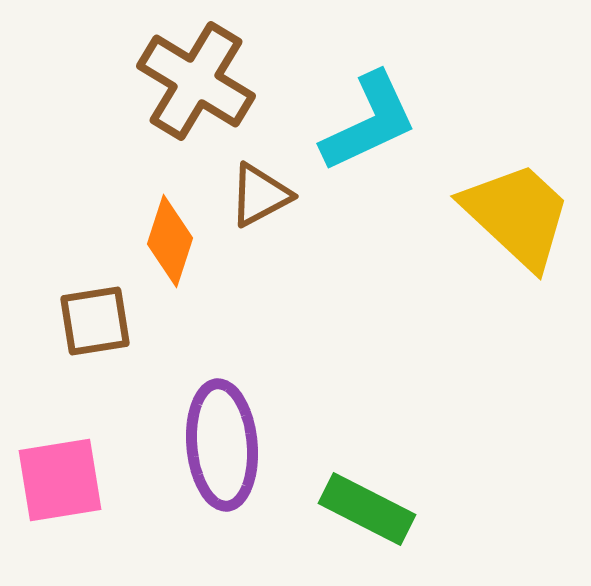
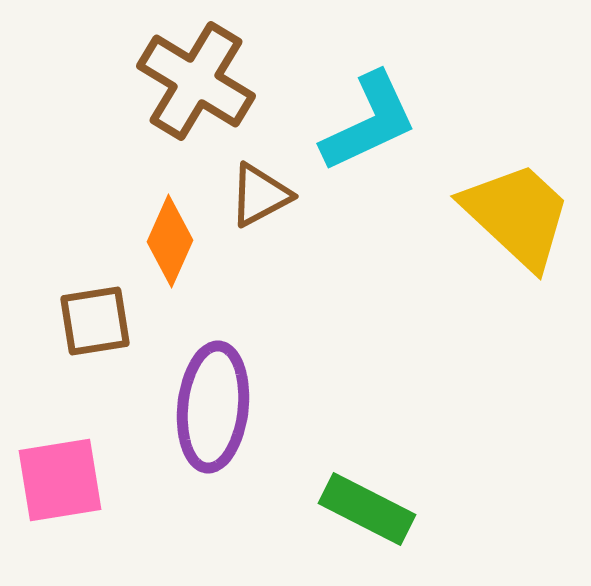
orange diamond: rotated 6 degrees clockwise
purple ellipse: moved 9 px left, 38 px up; rotated 11 degrees clockwise
